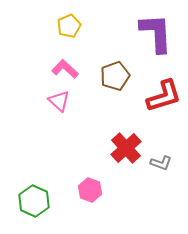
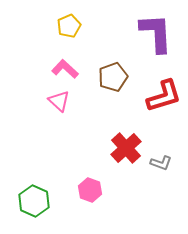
brown pentagon: moved 2 px left, 1 px down
